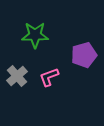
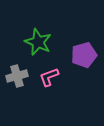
green star: moved 3 px right, 7 px down; rotated 24 degrees clockwise
gray cross: rotated 25 degrees clockwise
